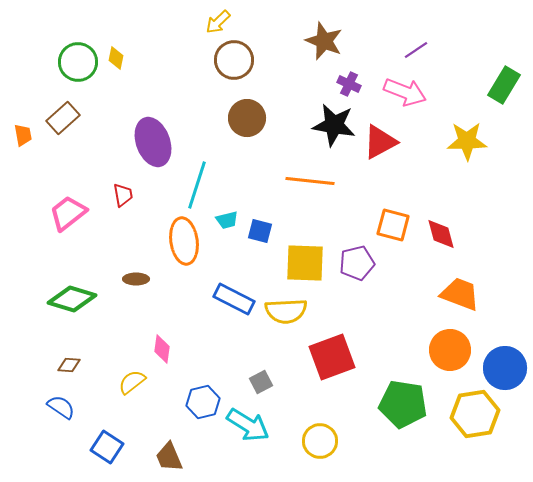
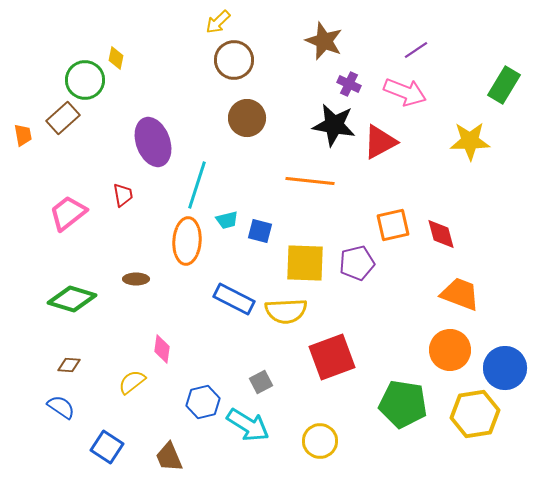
green circle at (78, 62): moved 7 px right, 18 px down
yellow star at (467, 141): moved 3 px right
orange square at (393, 225): rotated 28 degrees counterclockwise
orange ellipse at (184, 241): moved 3 px right; rotated 12 degrees clockwise
